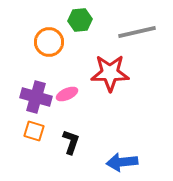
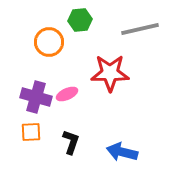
gray line: moved 3 px right, 3 px up
orange square: moved 3 px left, 1 px down; rotated 20 degrees counterclockwise
blue arrow: moved 10 px up; rotated 20 degrees clockwise
